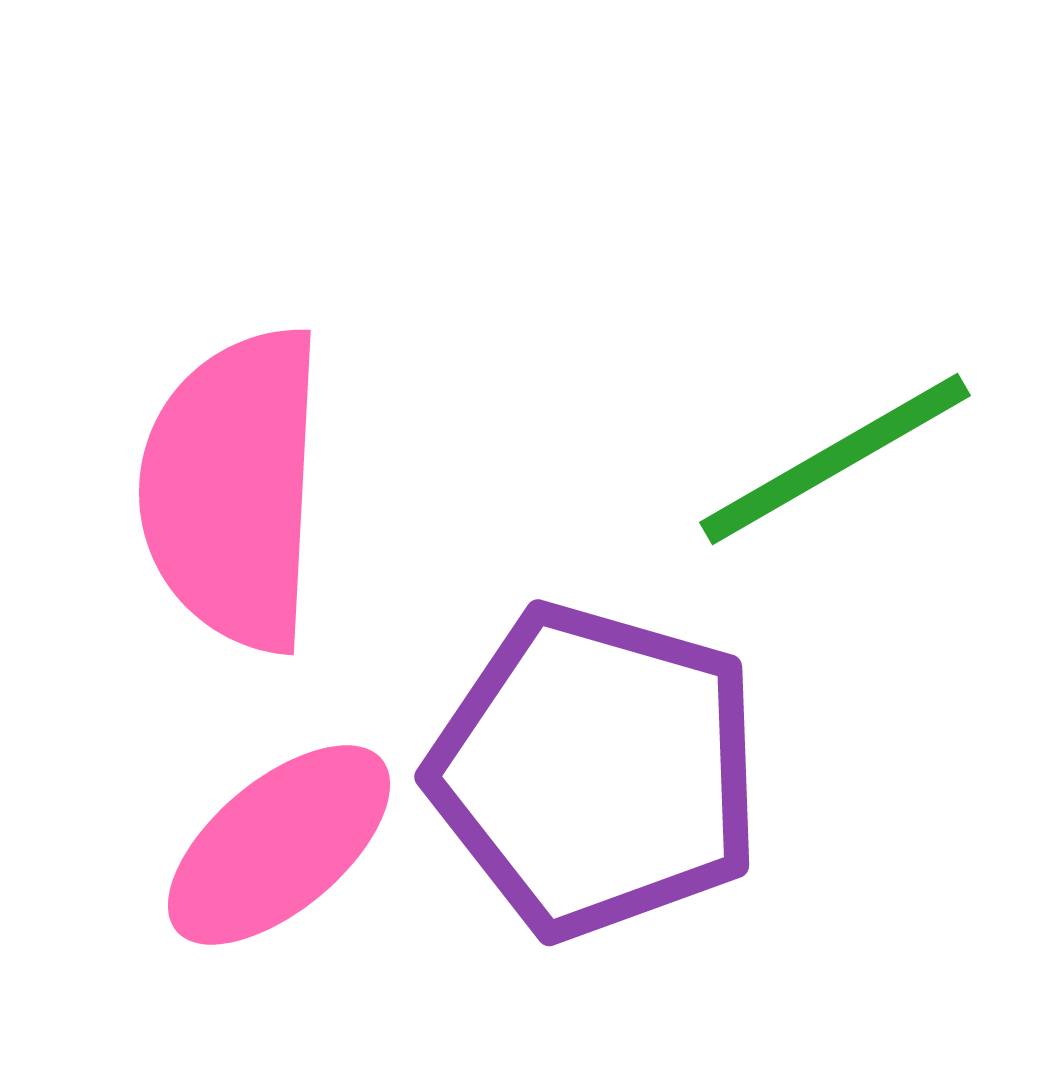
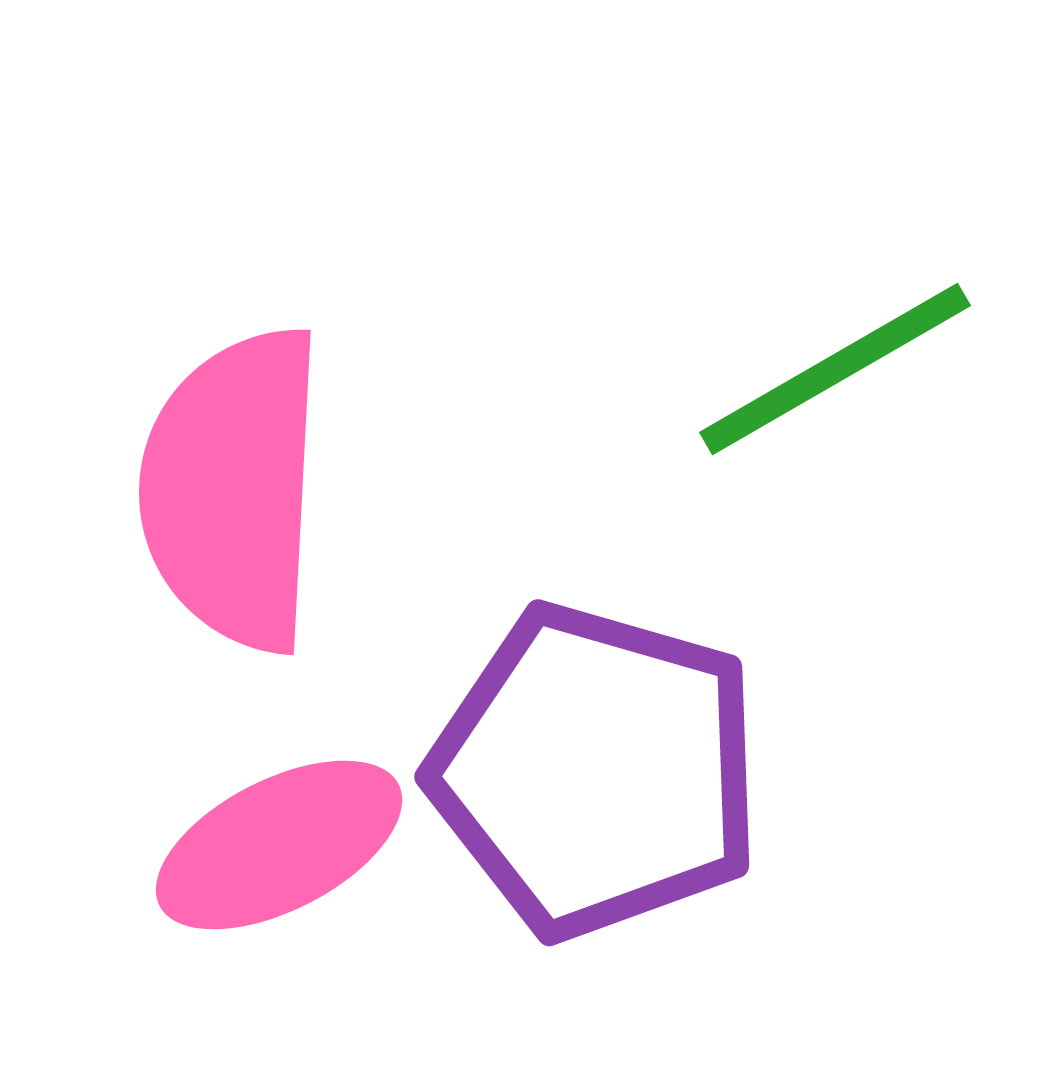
green line: moved 90 px up
pink ellipse: rotated 13 degrees clockwise
